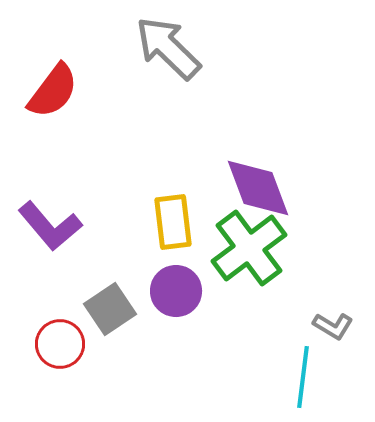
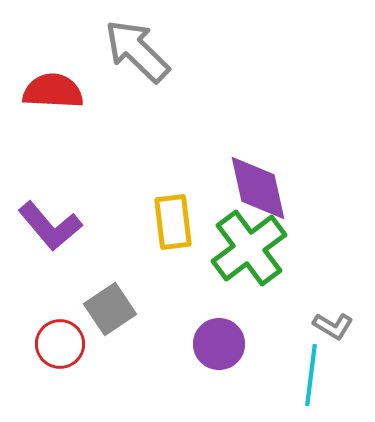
gray arrow: moved 31 px left, 3 px down
red semicircle: rotated 124 degrees counterclockwise
purple diamond: rotated 8 degrees clockwise
purple circle: moved 43 px right, 53 px down
cyan line: moved 8 px right, 2 px up
